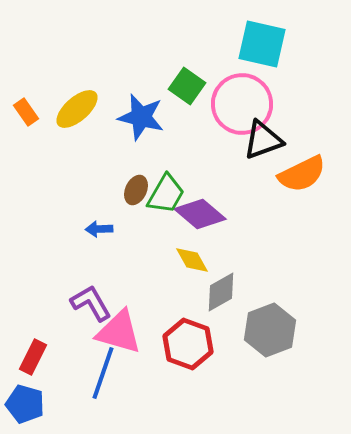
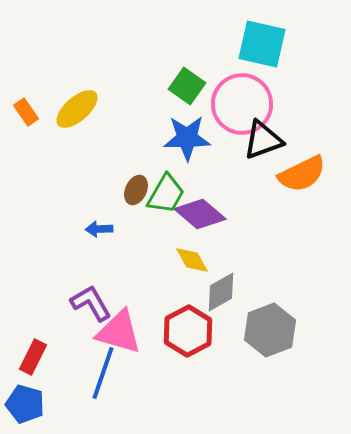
blue star: moved 46 px right, 21 px down; rotated 15 degrees counterclockwise
red hexagon: moved 13 px up; rotated 12 degrees clockwise
